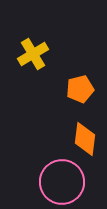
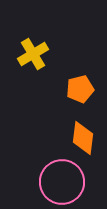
orange diamond: moved 2 px left, 1 px up
